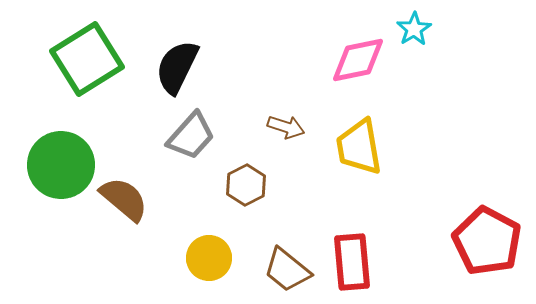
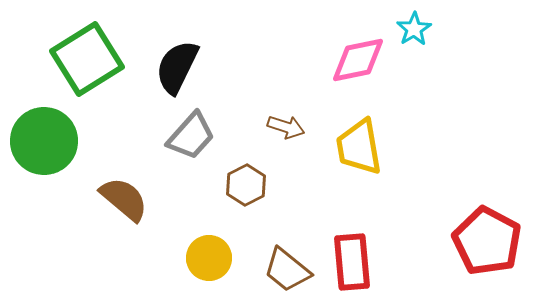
green circle: moved 17 px left, 24 px up
